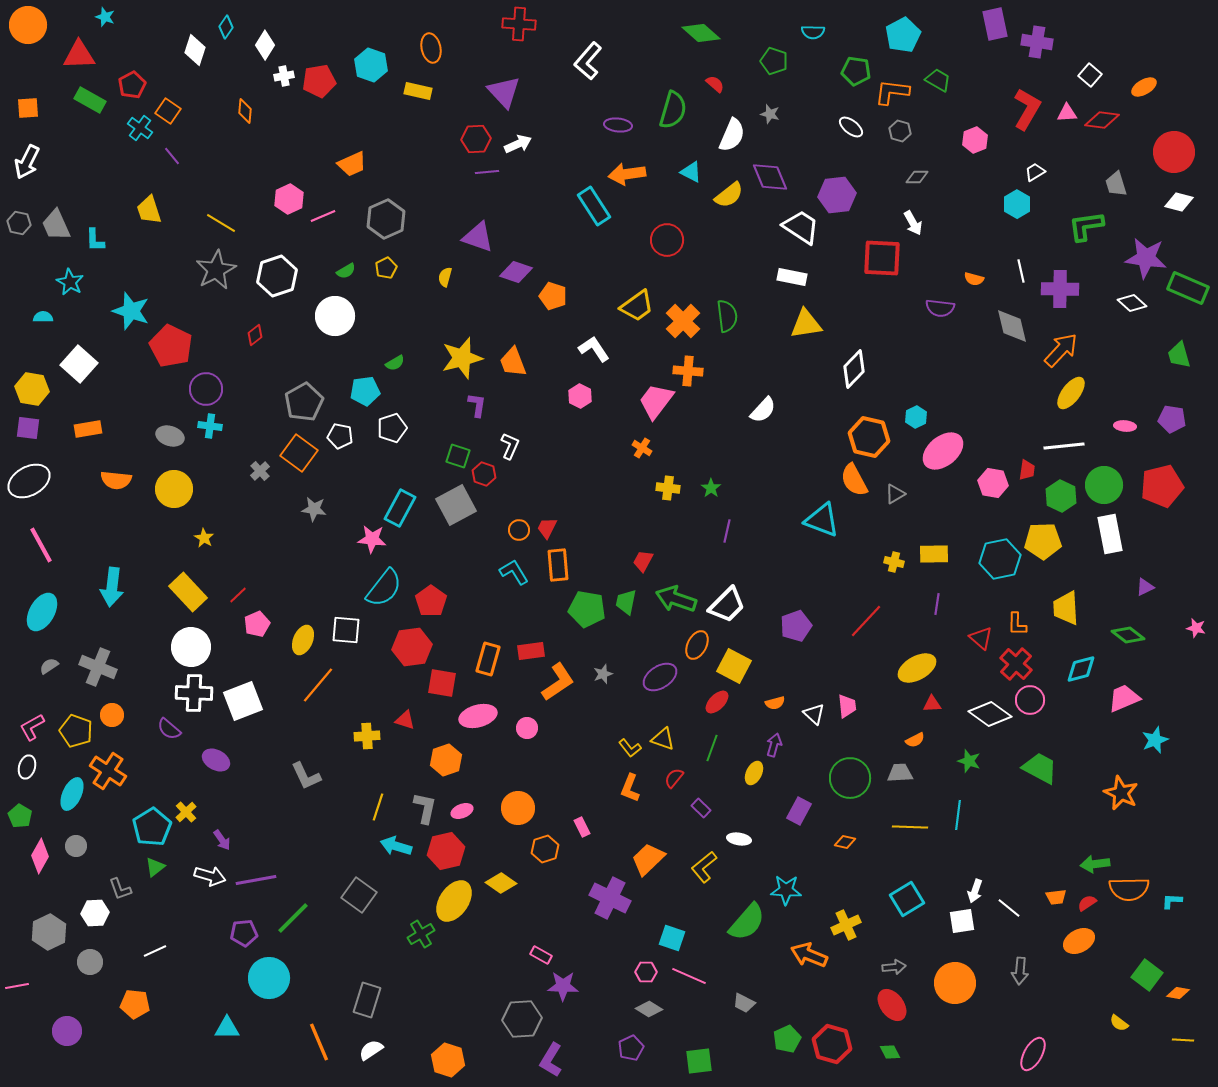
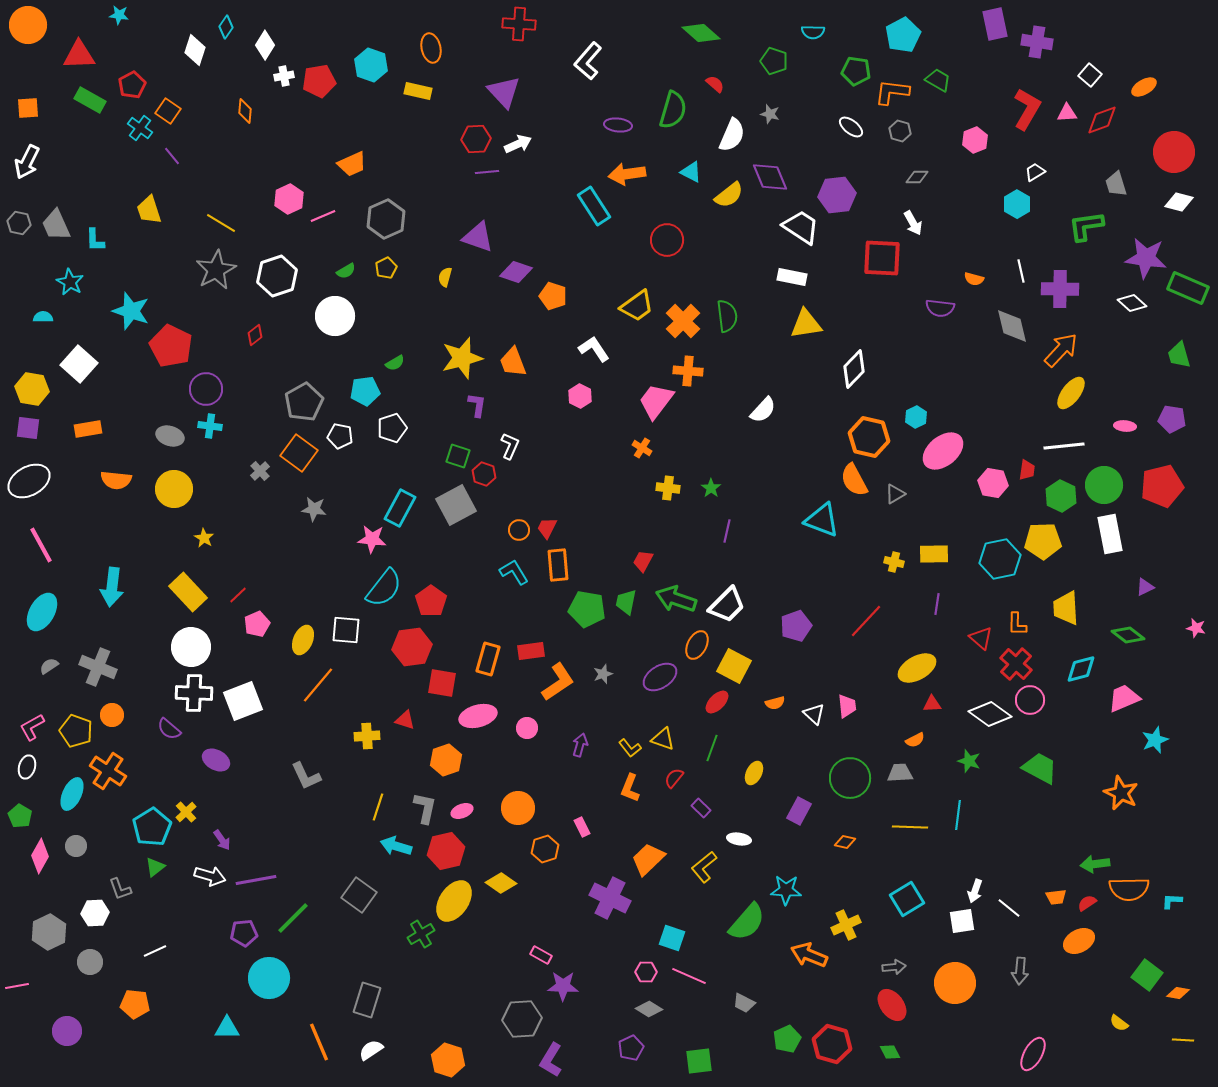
cyan star at (105, 17): moved 14 px right, 2 px up; rotated 12 degrees counterclockwise
red diamond at (1102, 120): rotated 28 degrees counterclockwise
purple arrow at (774, 745): moved 194 px left
